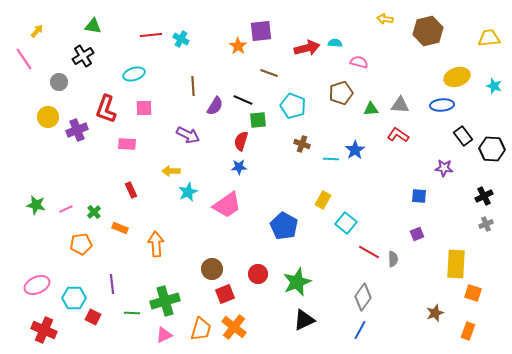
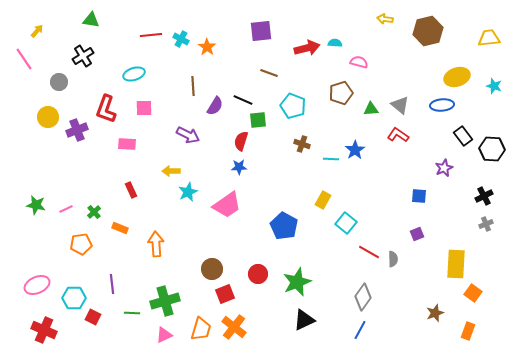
green triangle at (93, 26): moved 2 px left, 6 px up
orange star at (238, 46): moved 31 px left, 1 px down
gray triangle at (400, 105): rotated 36 degrees clockwise
purple star at (444, 168): rotated 30 degrees counterclockwise
orange square at (473, 293): rotated 18 degrees clockwise
